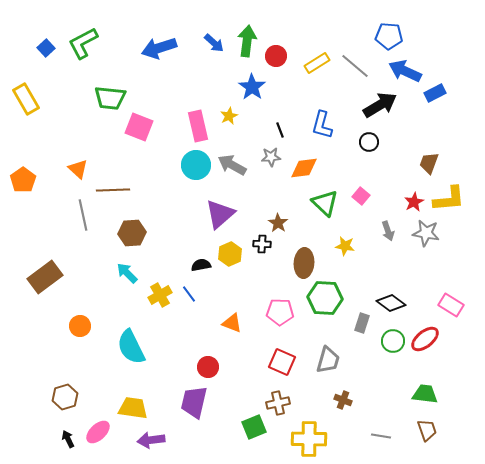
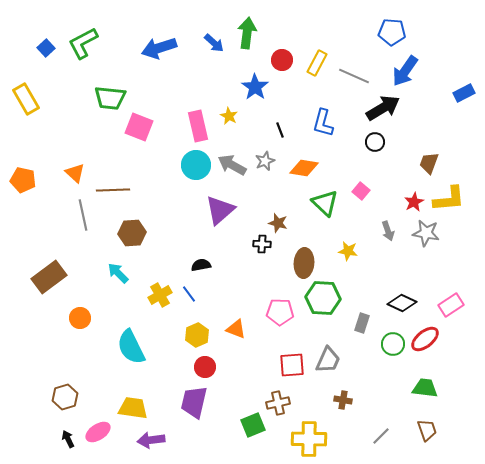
blue pentagon at (389, 36): moved 3 px right, 4 px up
green arrow at (247, 41): moved 8 px up
red circle at (276, 56): moved 6 px right, 4 px down
yellow rectangle at (317, 63): rotated 30 degrees counterclockwise
gray line at (355, 66): moved 1 px left, 10 px down; rotated 16 degrees counterclockwise
blue arrow at (405, 71): rotated 80 degrees counterclockwise
blue star at (252, 87): moved 3 px right
blue rectangle at (435, 93): moved 29 px right
black arrow at (380, 105): moved 3 px right, 3 px down
yellow star at (229, 116): rotated 18 degrees counterclockwise
blue L-shape at (322, 125): moved 1 px right, 2 px up
black circle at (369, 142): moved 6 px right
gray star at (271, 157): moved 6 px left, 4 px down; rotated 18 degrees counterclockwise
orange diamond at (304, 168): rotated 16 degrees clockwise
orange triangle at (78, 169): moved 3 px left, 4 px down
orange pentagon at (23, 180): rotated 25 degrees counterclockwise
pink square at (361, 196): moved 5 px up
purple triangle at (220, 214): moved 4 px up
brown star at (278, 223): rotated 18 degrees counterclockwise
yellow star at (345, 246): moved 3 px right, 5 px down
yellow hexagon at (230, 254): moved 33 px left, 81 px down
cyan arrow at (127, 273): moved 9 px left
brown rectangle at (45, 277): moved 4 px right
green hexagon at (325, 298): moved 2 px left
black diamond at (391, 303): moved 11 px right; rotated 12 degrees counterclockwise
pink rectangle at (451, 305): rotated 65 degrees counterclockwise
orange triangle at (232, 323): moved 4 px right, 6 px down
orange circle at (80, 326): moved 8 px up
green circle at (393, 341): moved 3 px down
gray trapezoid at (328, 360): rotated 8 degrees clockwise
red square at (282, 362): moved 10 px right, 3 px down; rotated 28 degrees counterclockwise
red circle at (208, 367): moved 3 px left
green trapezoid at (425, 394): moved 6 px up
brown cross at (343, 400): rotated 12 degrees counterclockwise
green square at (254, 427): moved 1 px left, 2 px up
pink ellipse at (98, 432): rotated 10 degrees clockwise
gray line at (381, 436): rotated 54 degrees counterclockwise
